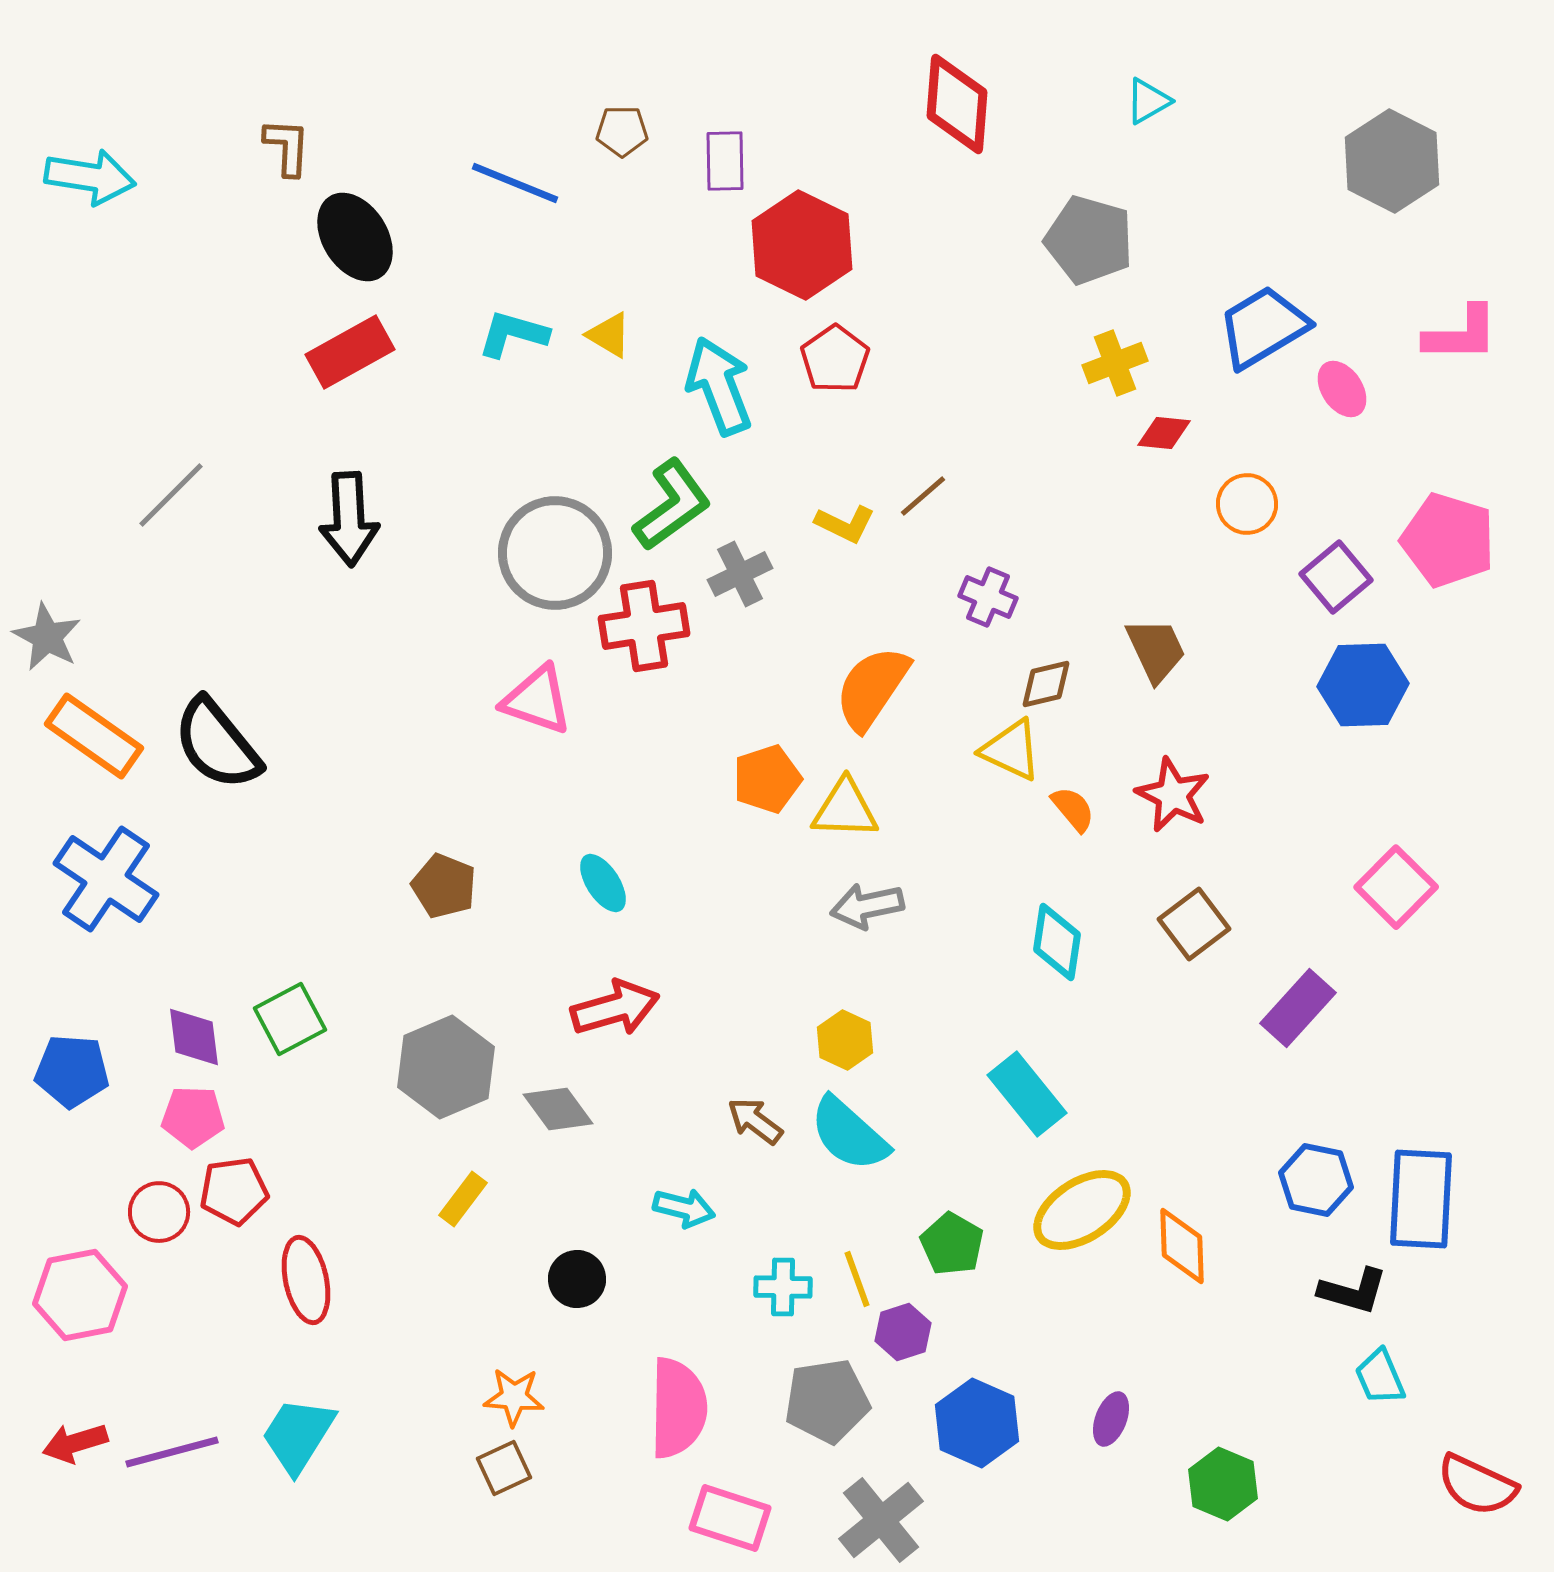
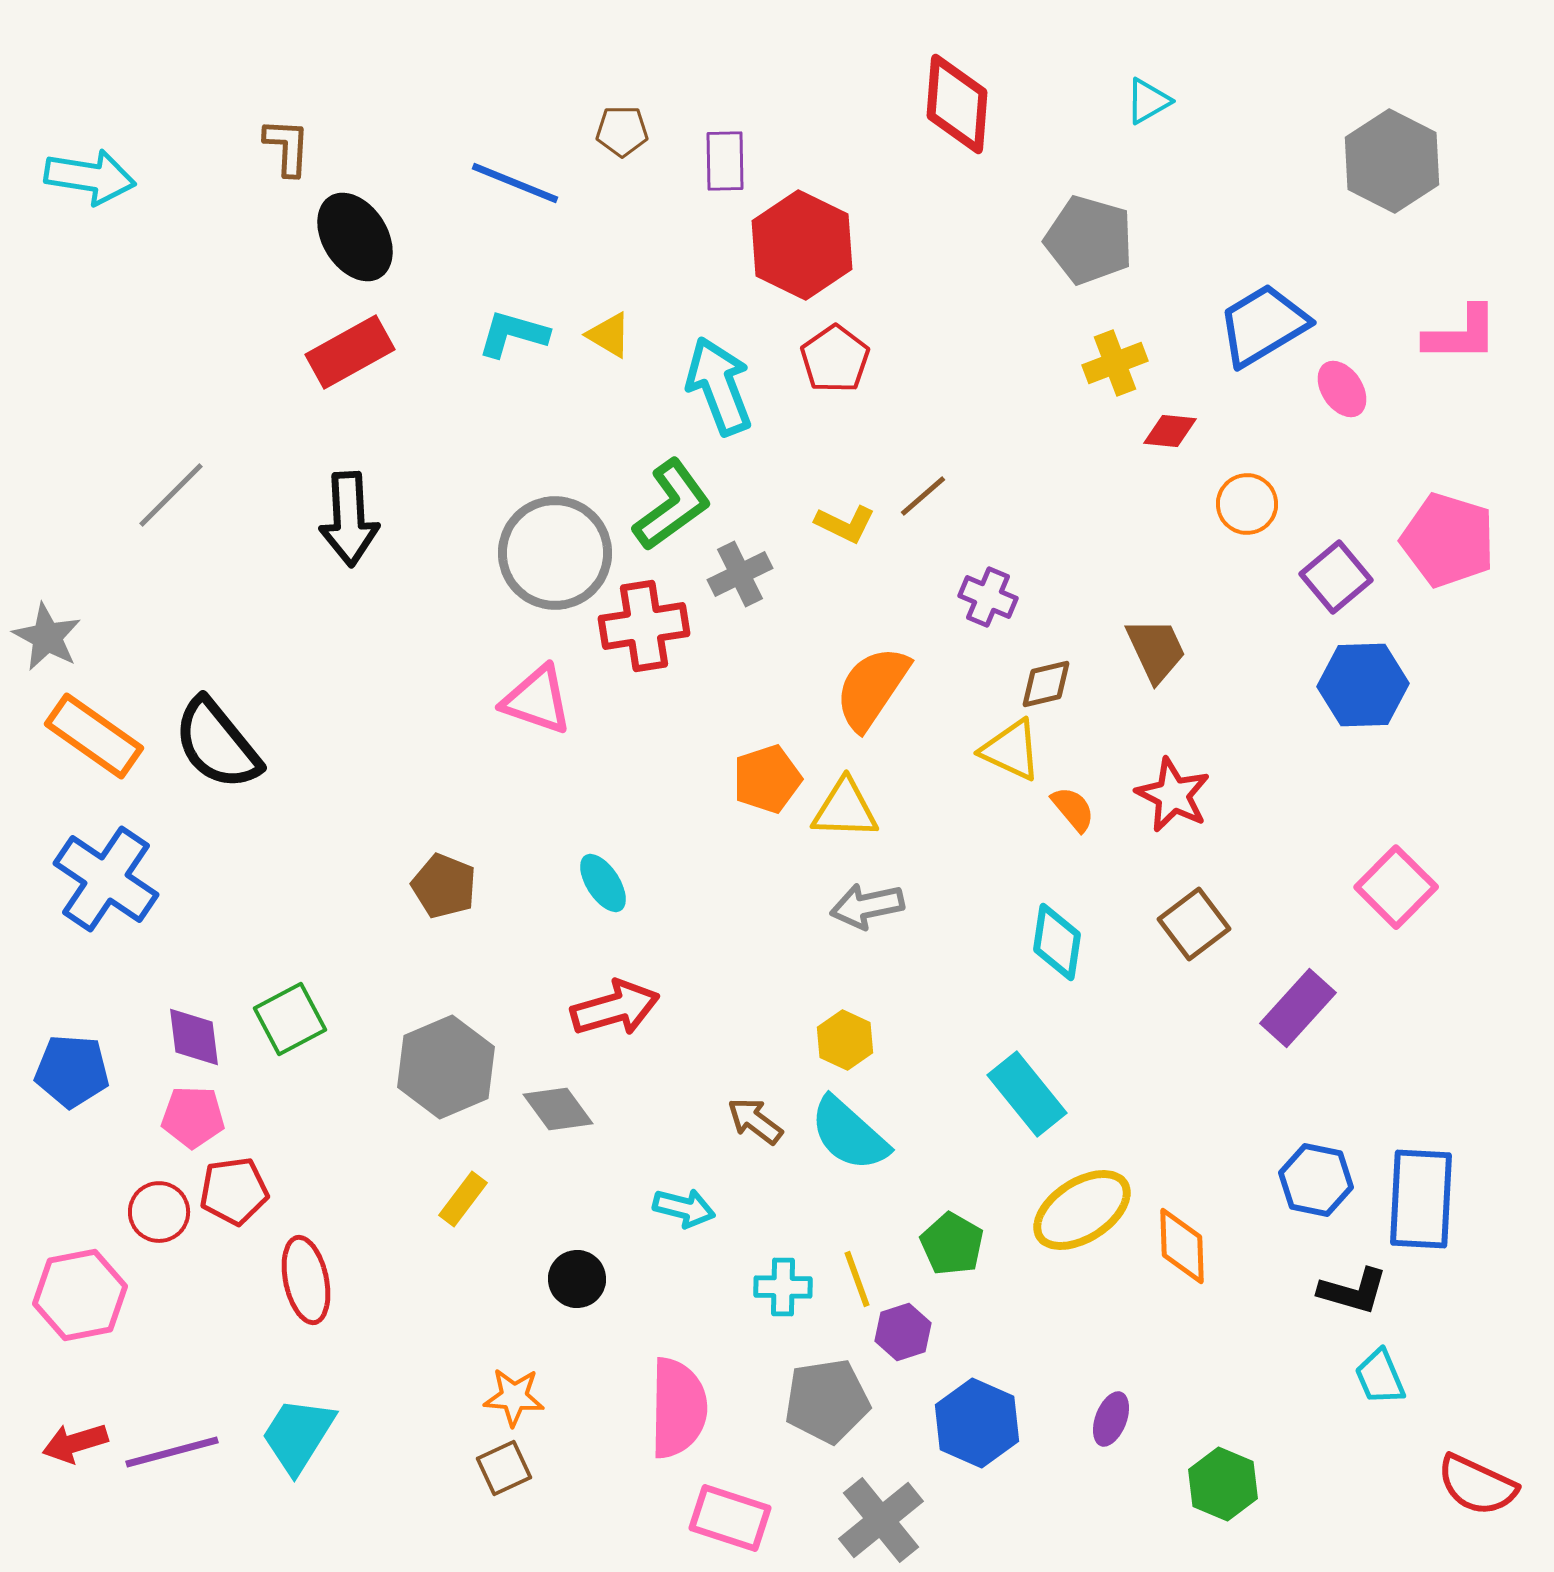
blue trapezoid at (1263, 327): moved 2 px up
red diamond at (1164, 433): moved 6 px right, 2 px up
